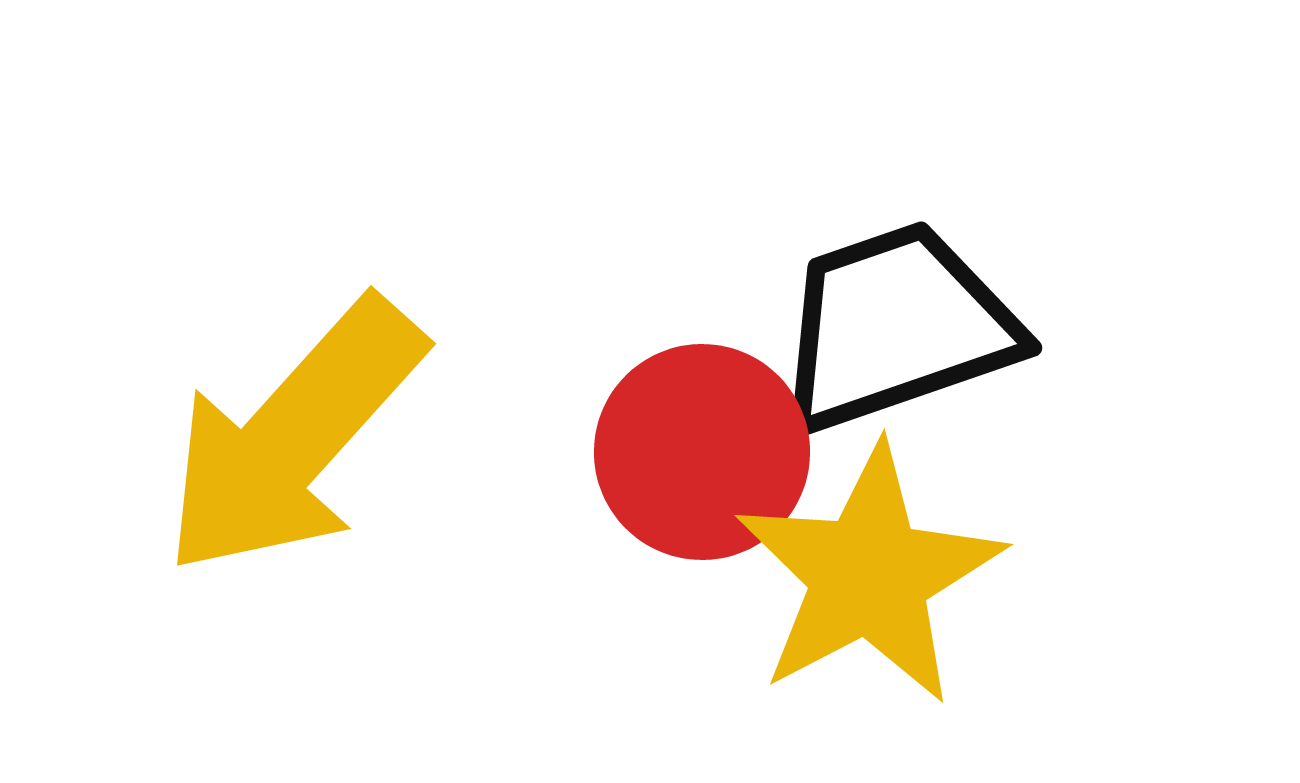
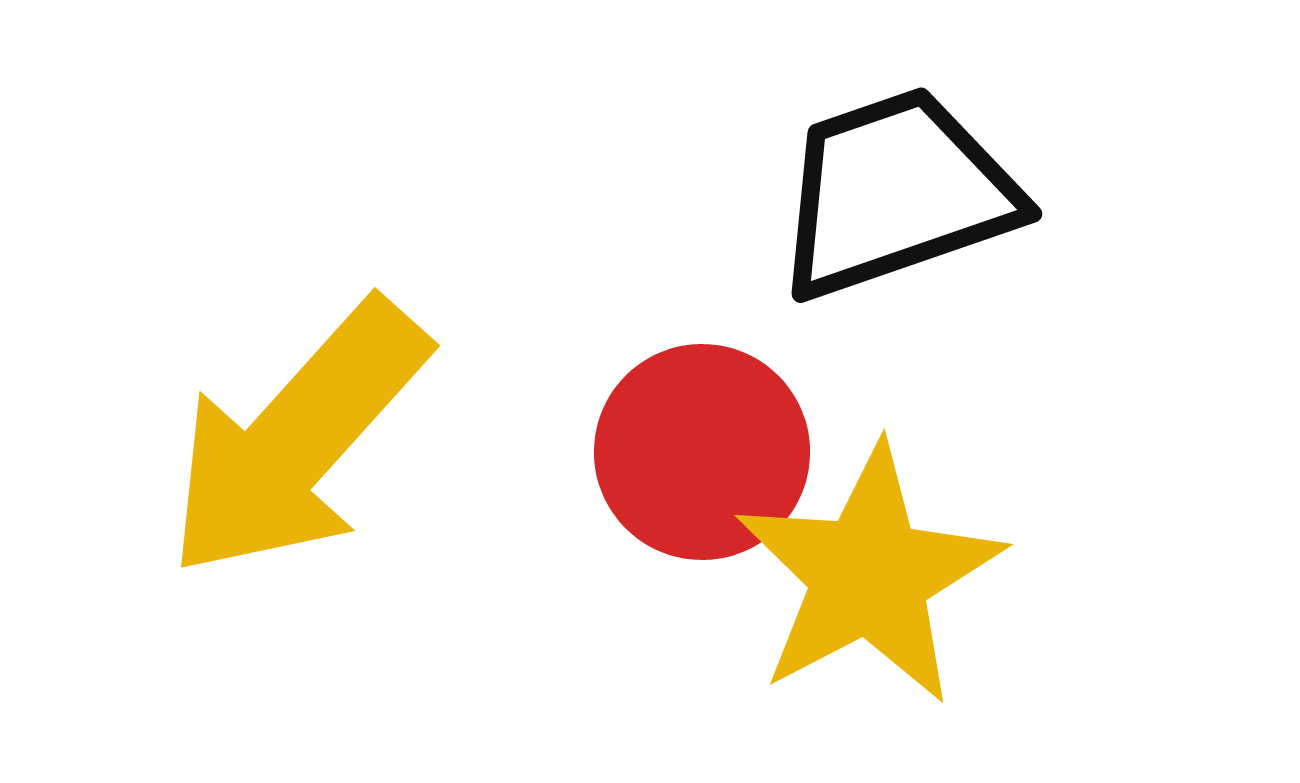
black trapezoid: moved 134 px up
yellow arrow: moved 4 px right, 2 px down
